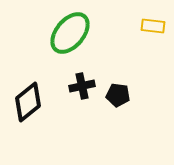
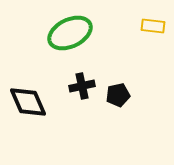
green ellipse: rotated 24 degrees clockwise
black pentagon: rotated 20 degrees counterclockwise
black diamond: rotated 75 degrees counterclockwise
